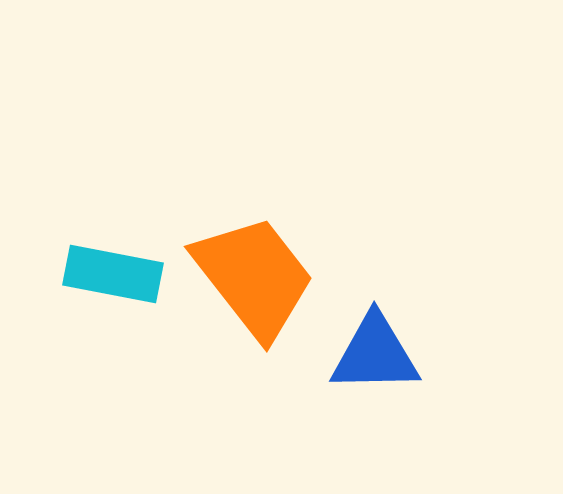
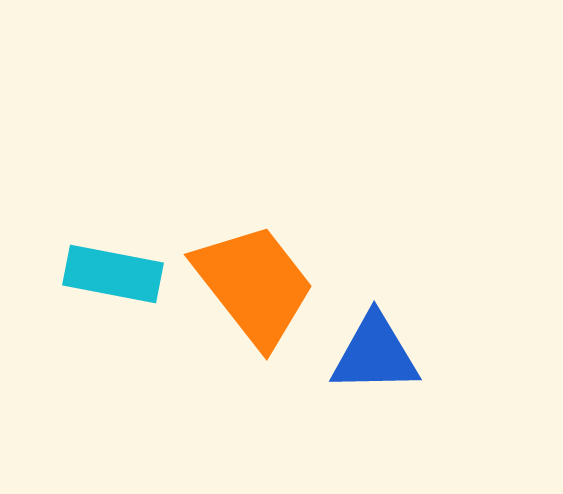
orange trapezoid: moved 8 px down
